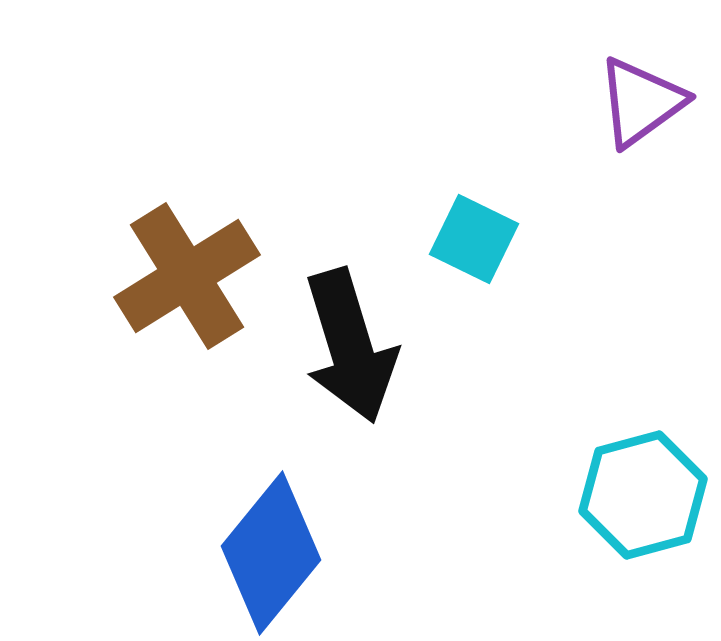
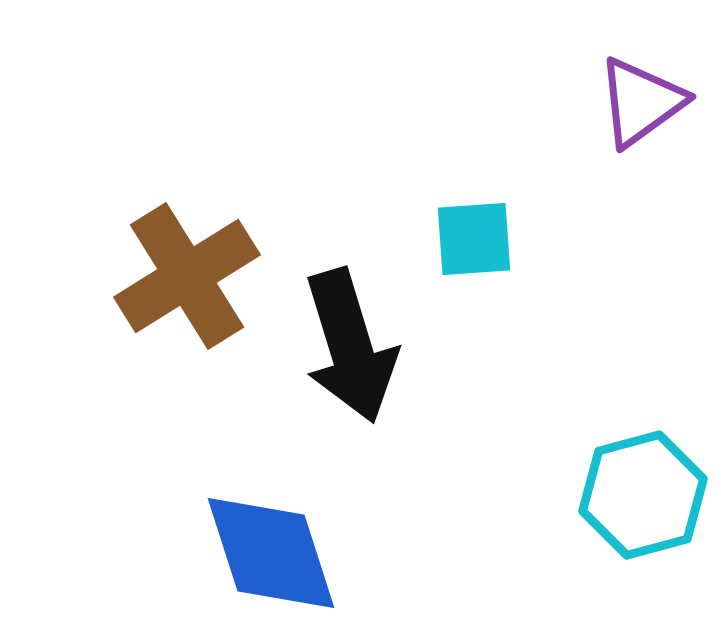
cyan square: rotated 30 degrees counterclockwise
blue diamond: rotated 57 degrees counterclockwise
